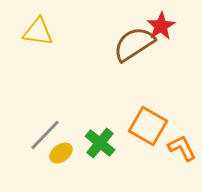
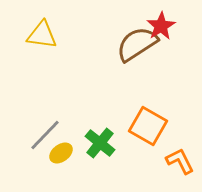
yellow triangle: moved 4 px right, 3 px down
brown semicircle: moved 3 px right
orange L-shape: moved 2 px left, 13 px down
